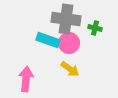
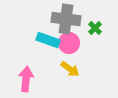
green cross: rotated 32 degrees clockwise
